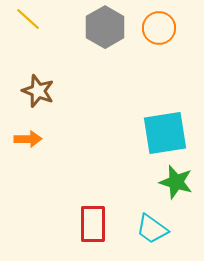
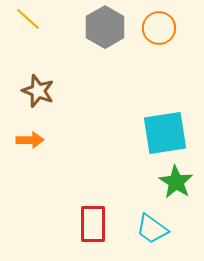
orange arrow: moved 2 px right, 1 px down
green star: rotated 16 degrees clockwise
